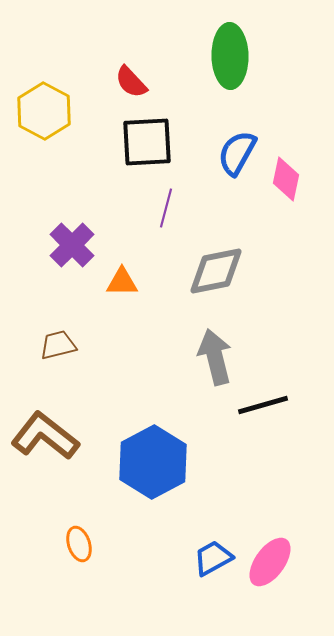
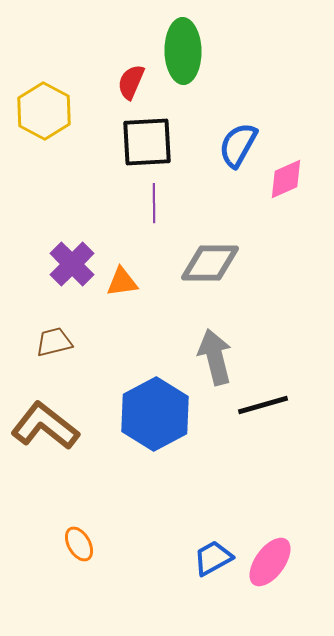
green ellipse: moved 47 px left, 5 px up
red semicircle: rotated 66 degrees clockwise
blue semicircle: moved 1 px right, 8 px up
pink diamond: rotated 54 degrees clockwise
purple line: moved 12 px left, 5 px up; rotated 15 degrees counterclockwise
purple cross: moved 19 px down
gray diamond: moved 6 px left, 8 px up; rotated 12 degrees clockwise
orange triangle: rotated 8 degrees counterclockwise
brown trapezoid: moved 4 px left, 3 px up
brown L-shape: moved 10 px up
blue hexagon: moved 2 px right, 48 px up
orange ellipse: rotated 12 degrees counterclockwise
